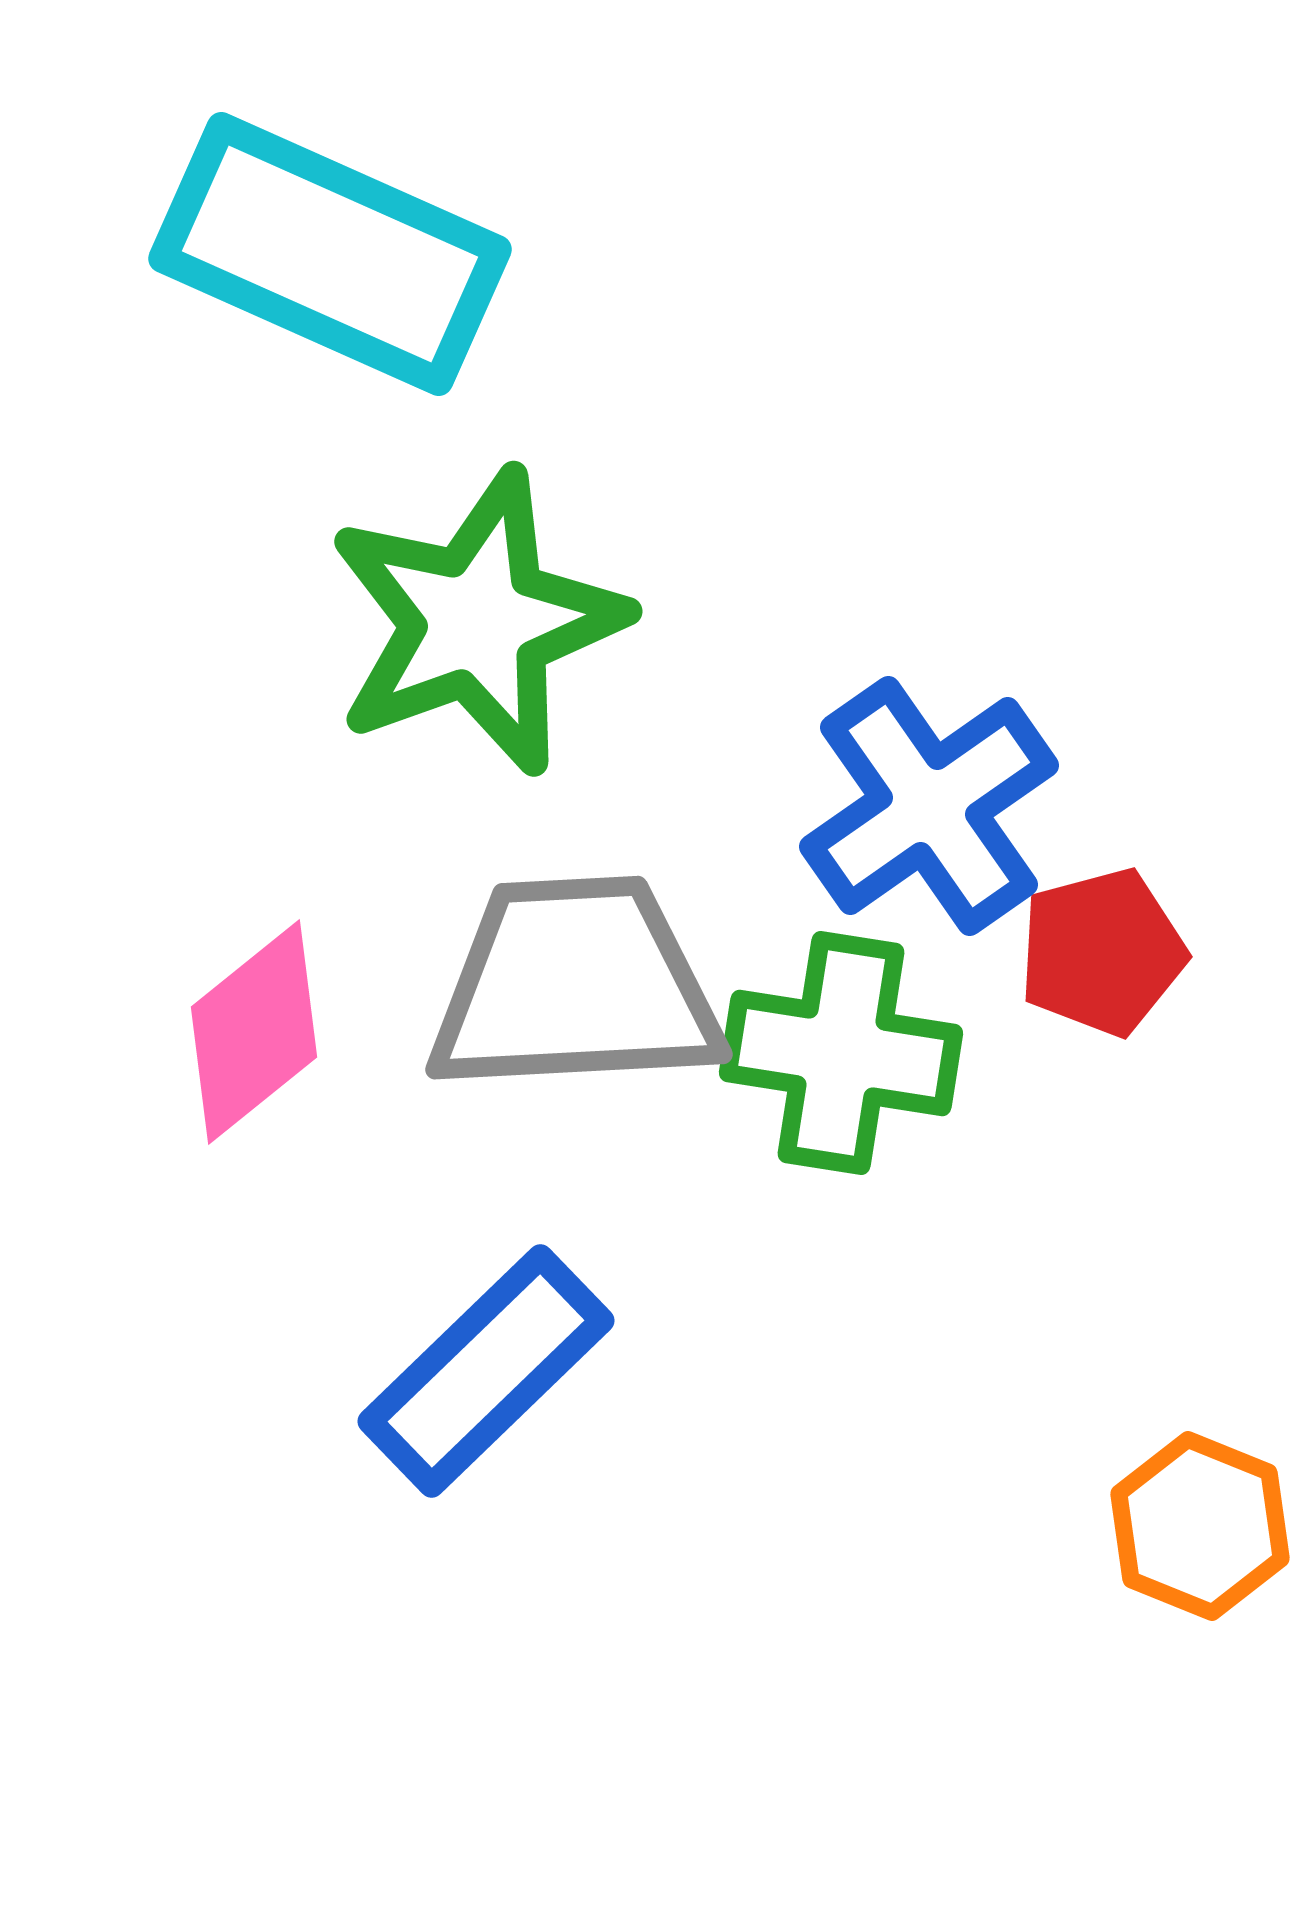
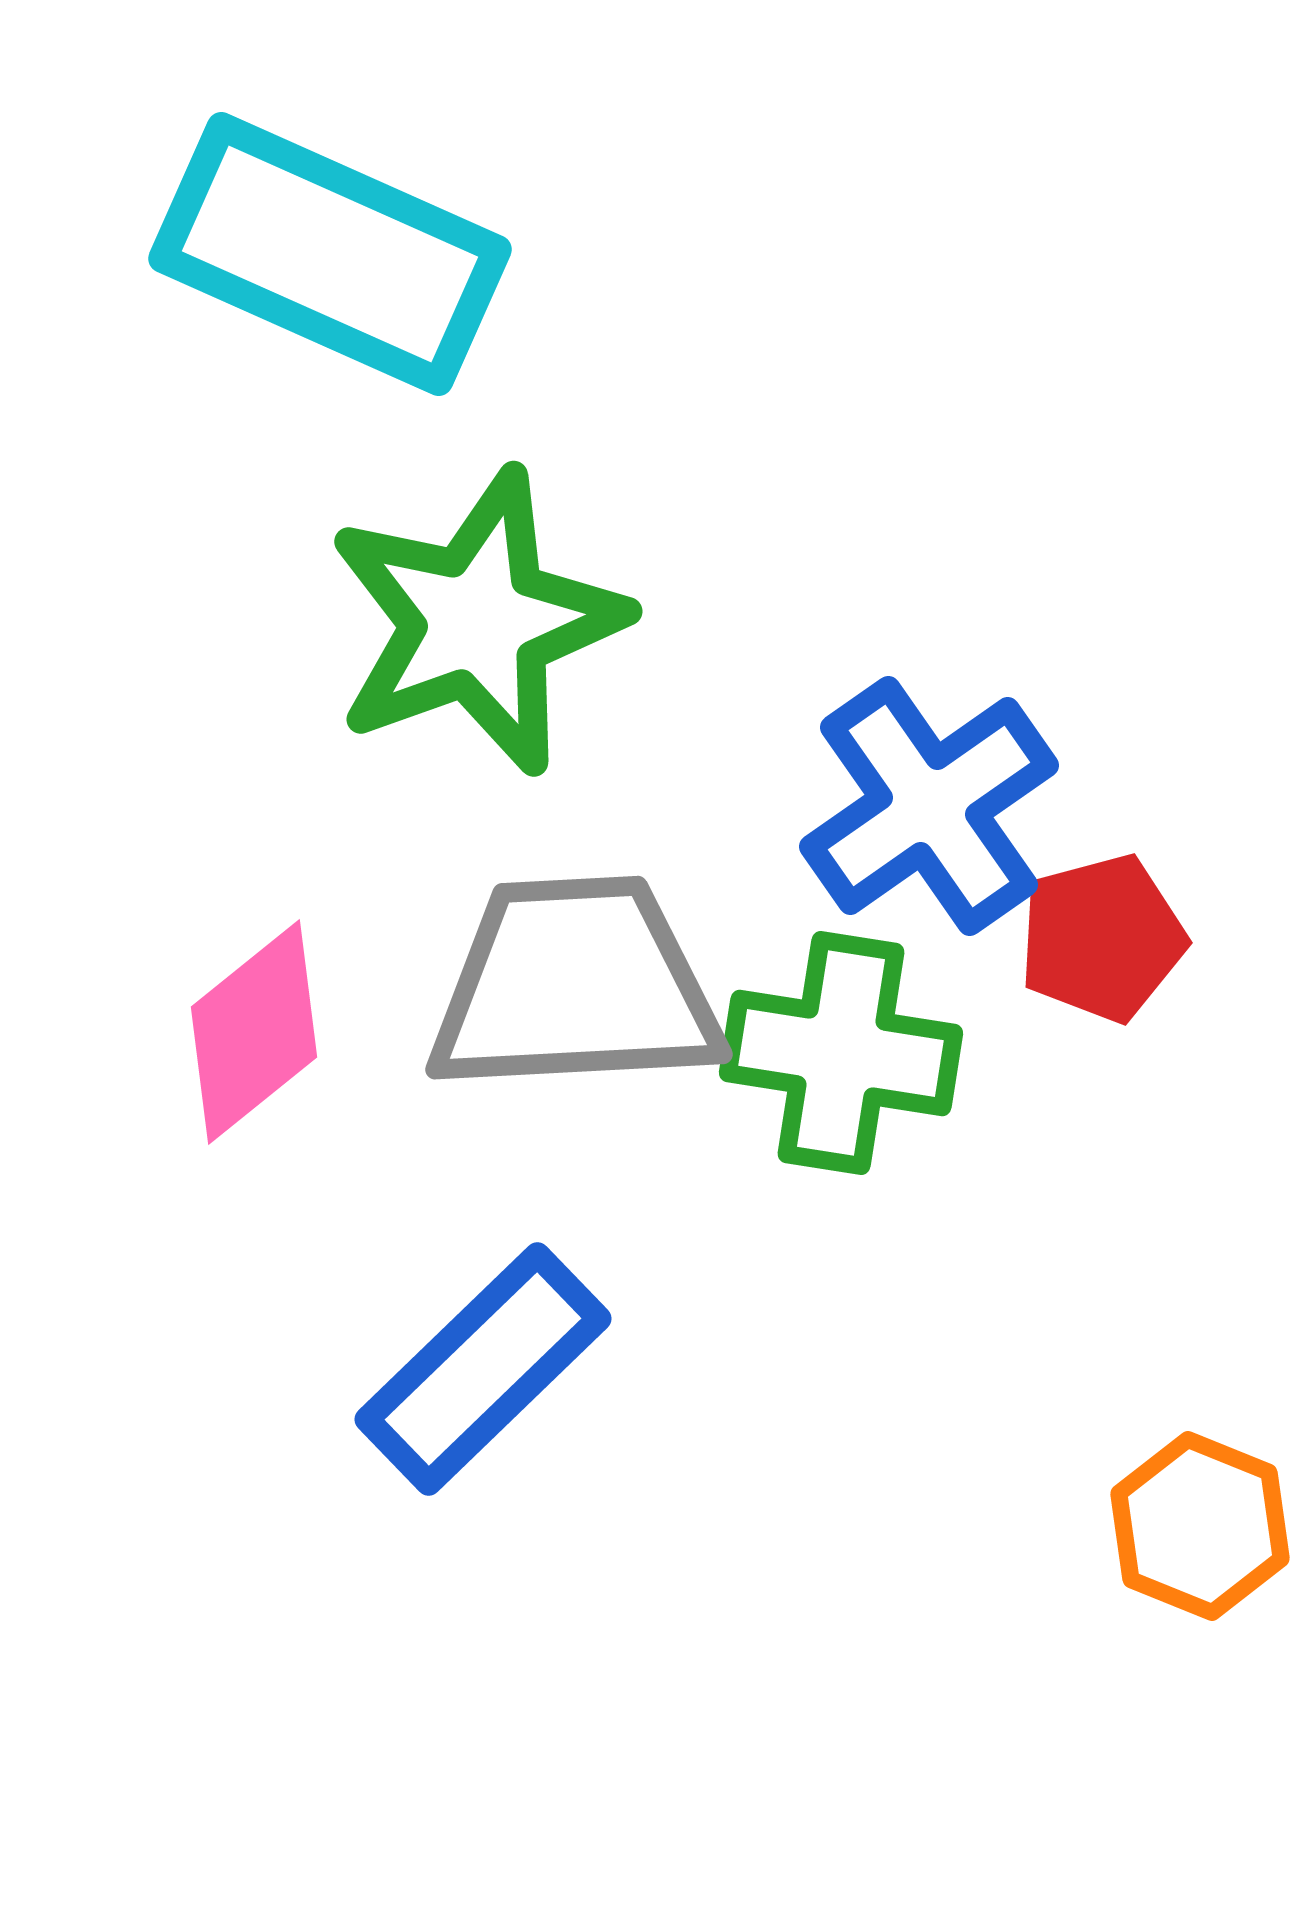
red pentagon: moved 14 px up
blue rectangle: moved 3 px left, 2 px up
